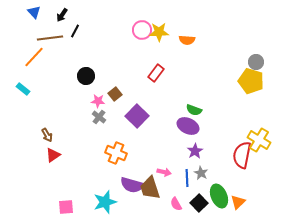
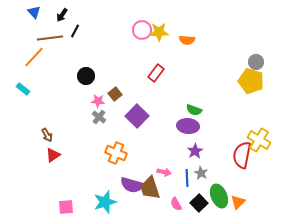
purple ellipse: rotated 20 degrees counterclockwise
